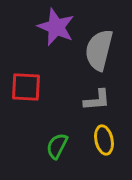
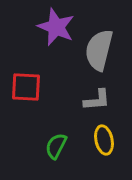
green semicircle: moved 1 px left
